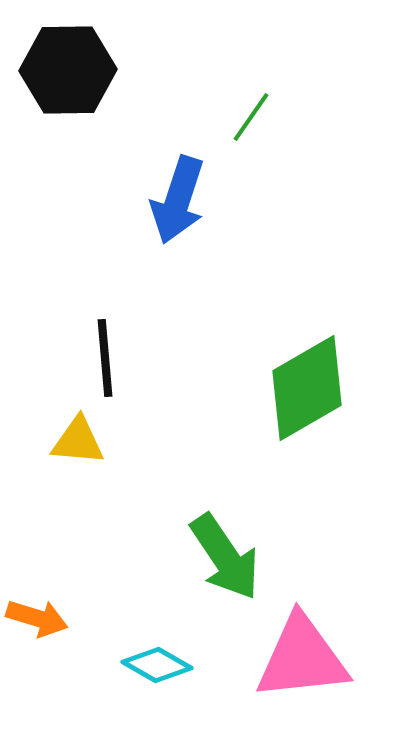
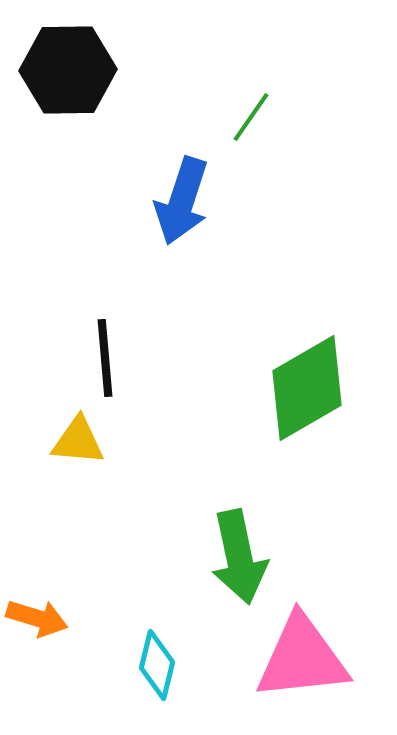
blue arrow: moved 4 px right, 1 px down
green arrow: moved 14 px right; rotated 22 degrees clockwise
cyan diamond: rotated 74 degrees clockwise
